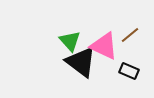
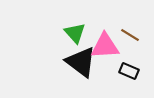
brown line: rotated 72 degrees clockwise
green triangle: moved 5 px right, 8 px up
pink triangle: moved 1 px right; rotated 28 degrees counterclockwise
